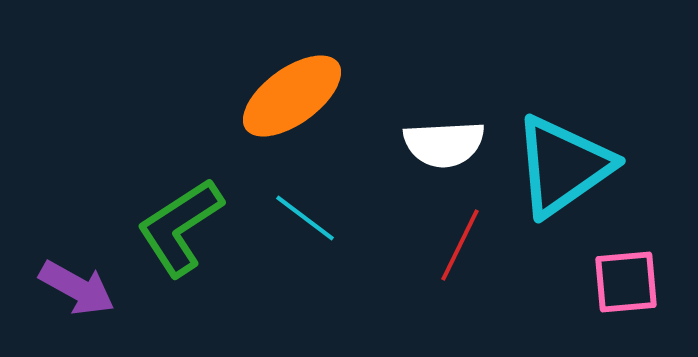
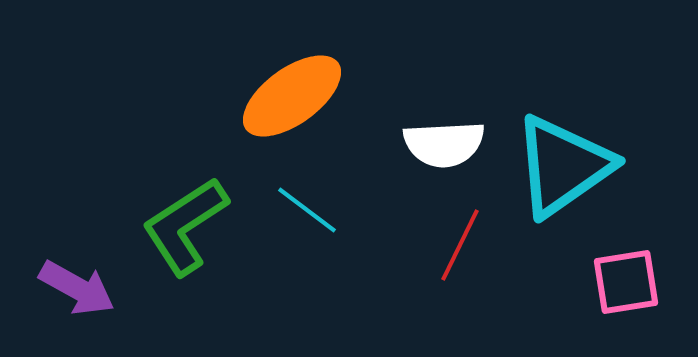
cyan line: moved 2 px right, 8 px up
green L-shape: moved 5 px right, 1 px up
pink square: rotated 4 degrees counterclockwise
